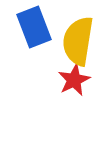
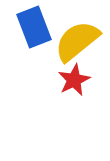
yellow semicircle: moved 1 px left; rotated 42 degrees clockwise
